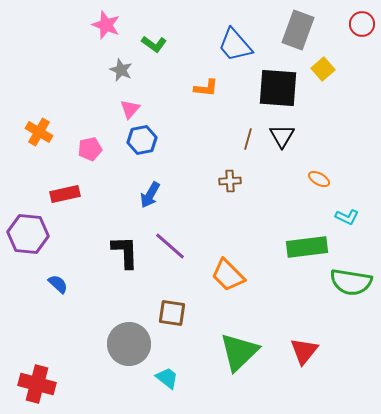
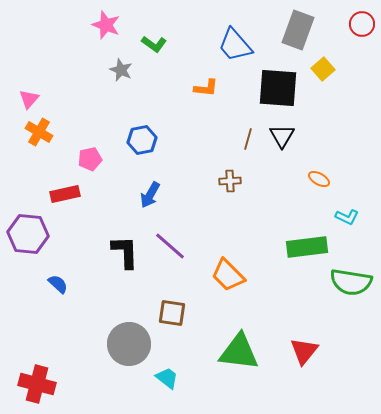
pink triangle: moved 101 px left, 10 px up
pink pentagon: moved 10 px down
green triangle: rotated 51 degrees clockwise
